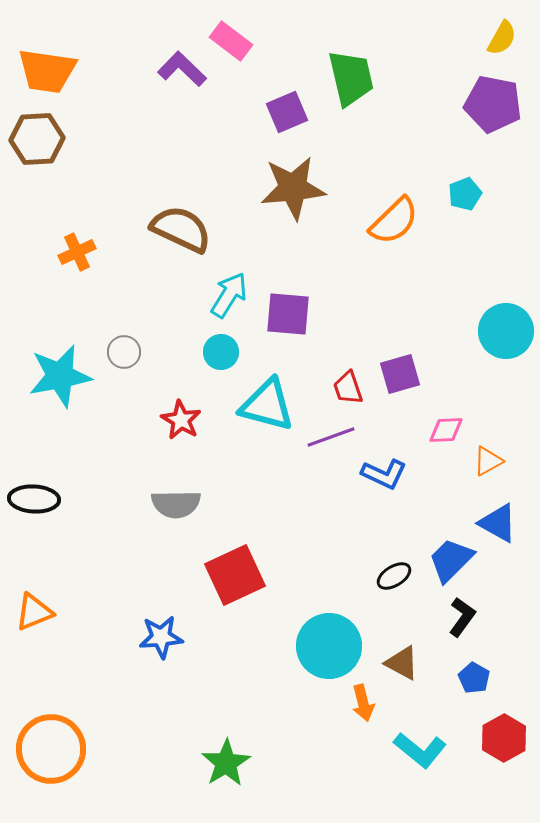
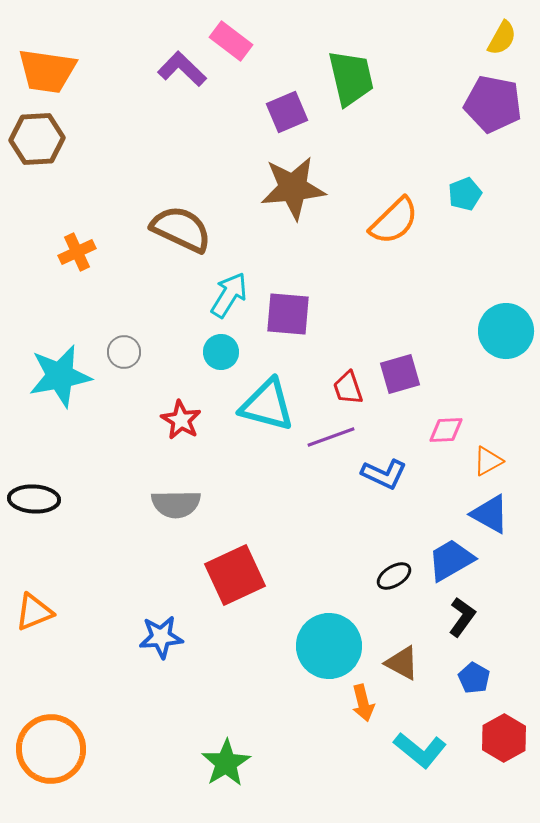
blue triangle at (498, 523): moved 8 px left, 9 px up
blue trapezoid at (451, 560): rotated 15 degrees clockwise
